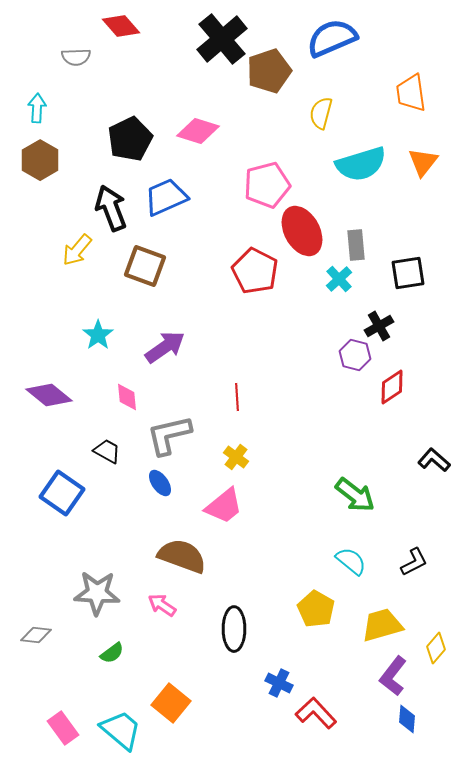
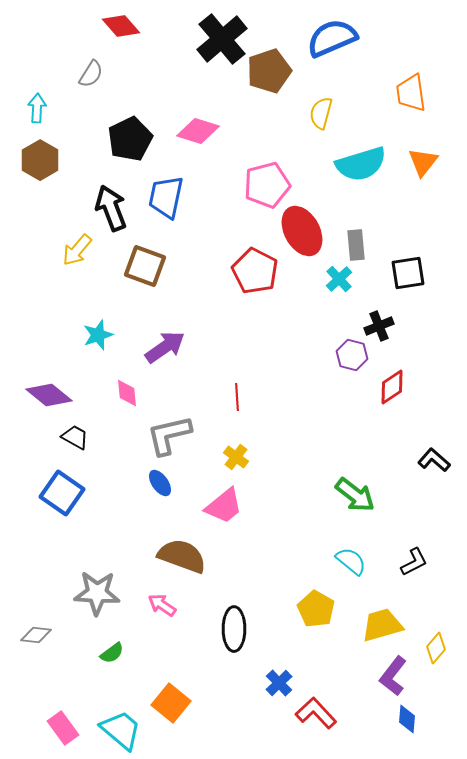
gray semicircle at (76, 57): moved 15 px right, 17 px down; rotated 56 degrees counterclockwise
blue trapezoid at (166, 197): rotated 54 degrees counterclockwise
black cross at (379, 326): rotated 8 degrees clockwise
cyan star at (98, 335): rotated 16 degrees clockwise
purple hexagon at (355, 355): moved 3 px left
pink diamond at (127, 397): moved 4 px up
black trapezoid at (107, 451): moved 32 px left, 14 px up
blue cross at (279, 683): rotated 20 degrees clockwise
